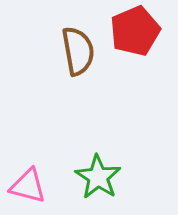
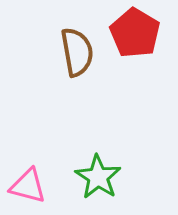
red pentagon: moved 2 px down; rotated 18 degrees counterclockwise
brown semicircle: moved 1 px left, 1 px down
